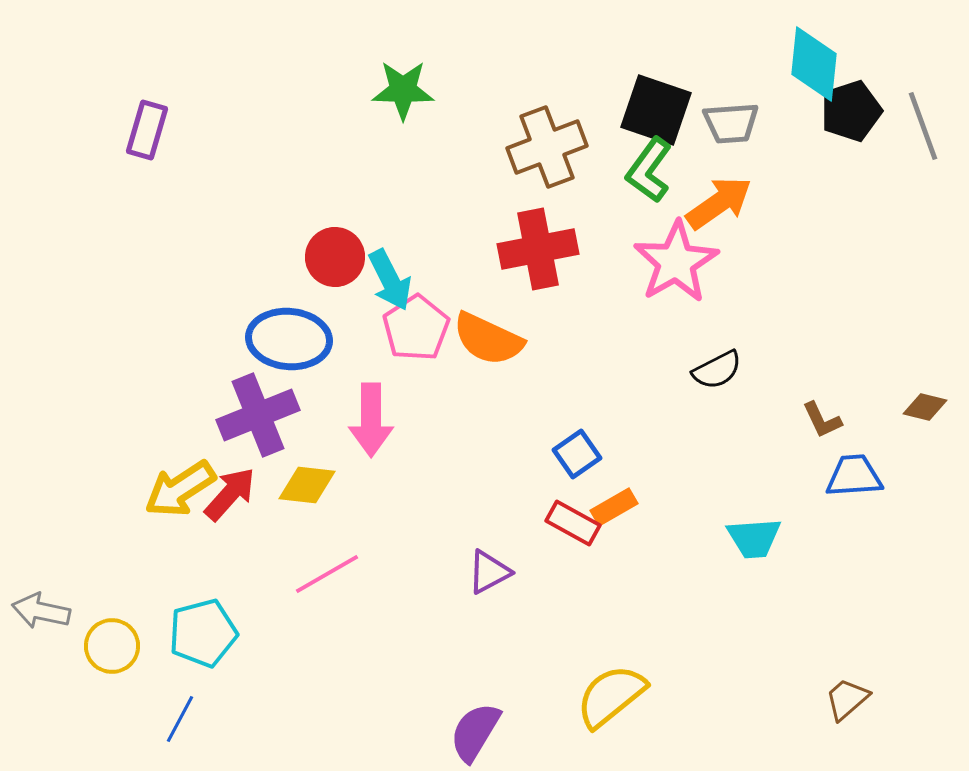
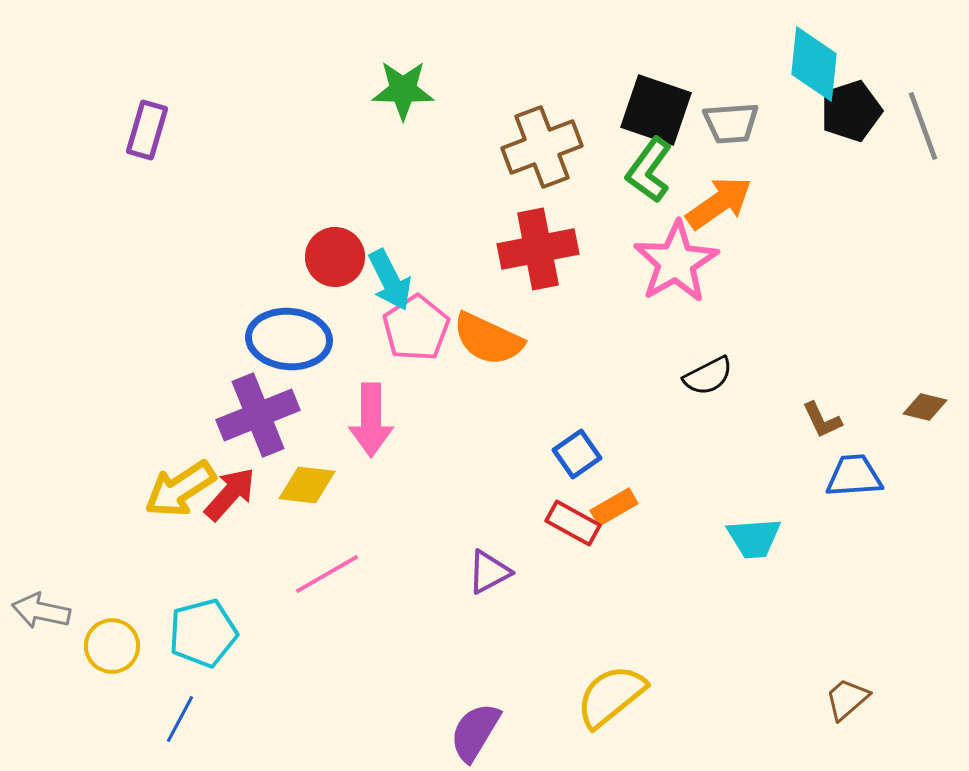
brown cross: moved 5 px left
black semicircle: moved 9 px left, 6 px down
